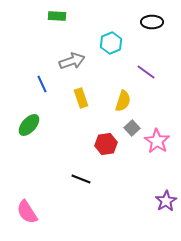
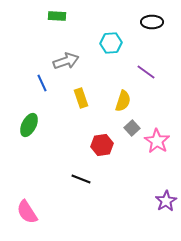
cyan hexagon: rotated 20 degrees clockwise
gray arrow: moved 6 px left
blue line: moved 1 px up
green ellipse: rotated 15 degrees counterclockwise
red hexagon: moved 4 px left, 1 px down
